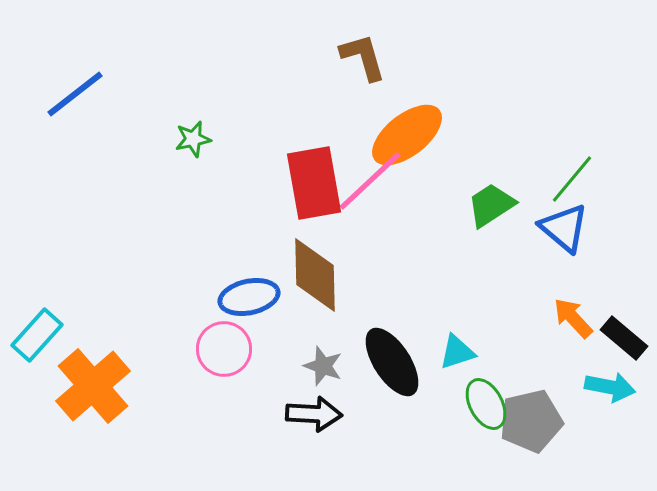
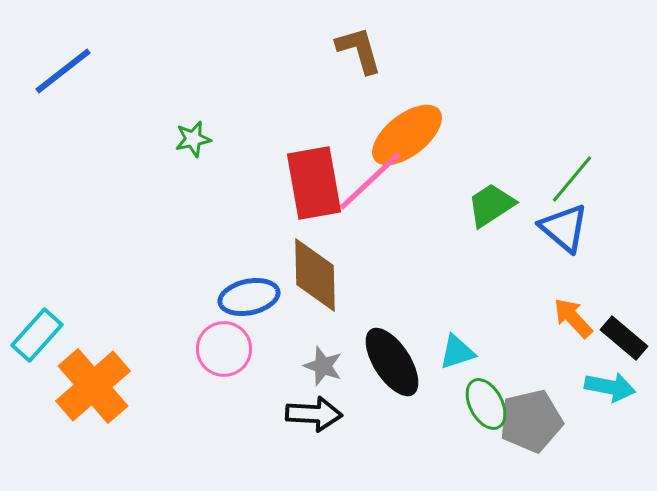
brown L-shape: moved 4 px left, 7 px up
blue line: moved 12 px left, 23 px up
